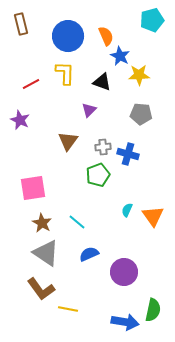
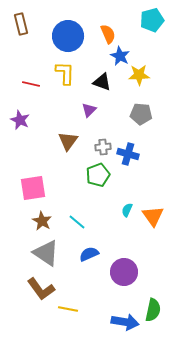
orange semicircle: moved 2 px right, 2 px up
red line: rotated 42 degrees clockwise
brown star: moved 2 px up
